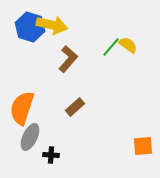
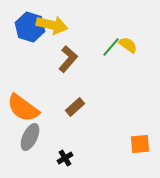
orange semicircle: moved 1 px right; rotated 72 degrees counterclockwise
orange square: moved 3 px left, 2 px up
black cross: moved 14 px right, 3 px down; rotated 35 degrees counterclockwise
